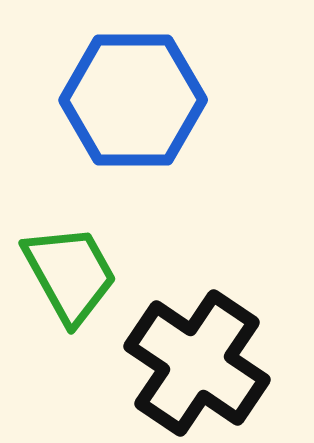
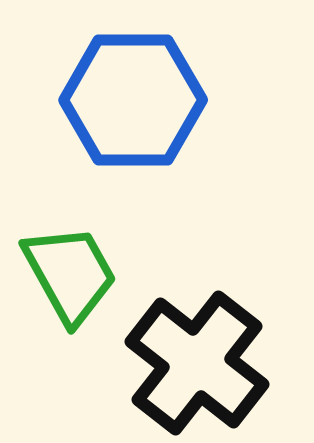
black cross: rotated 4 degrees clockwise
